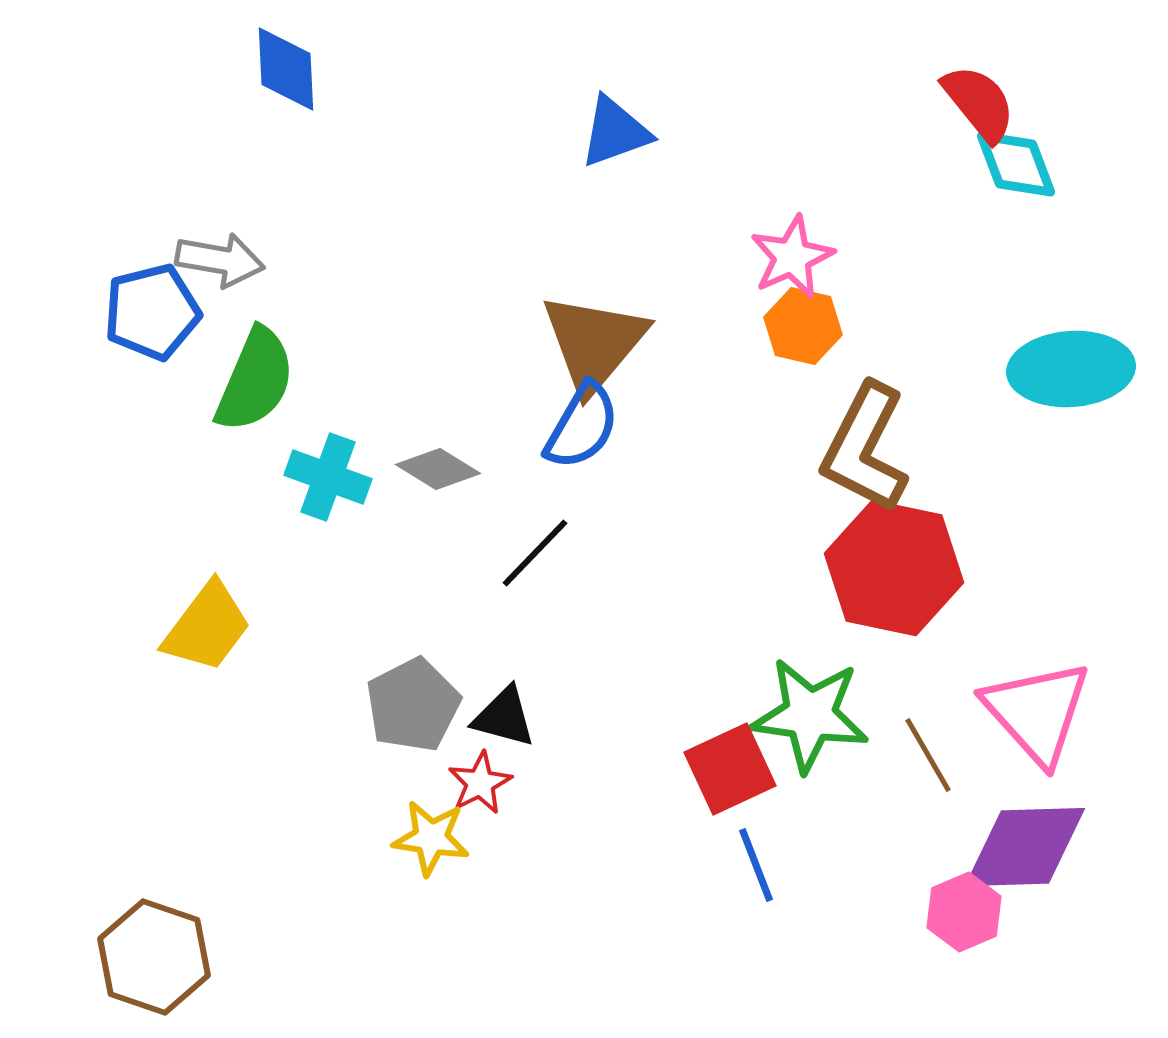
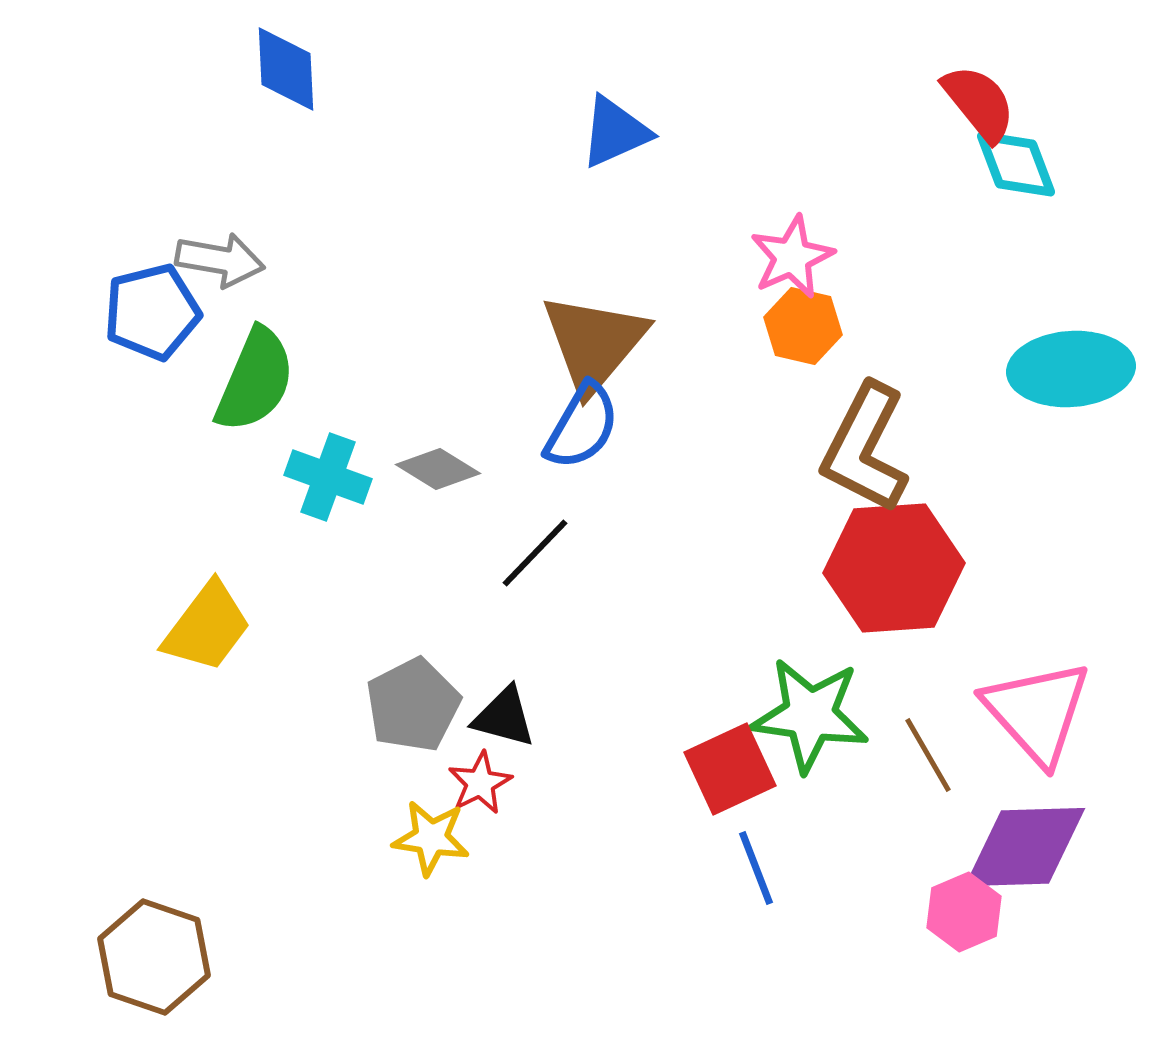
blue triangle: rotated 4 degrees counterclockwise
red hexagon: rotated 16 degrees counterclockwise
blue line: moved 3 px down
